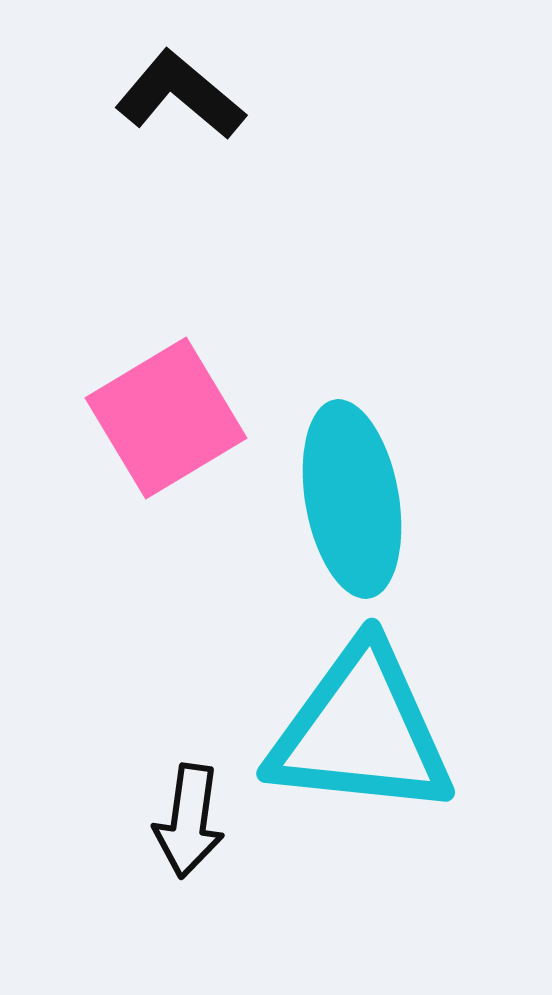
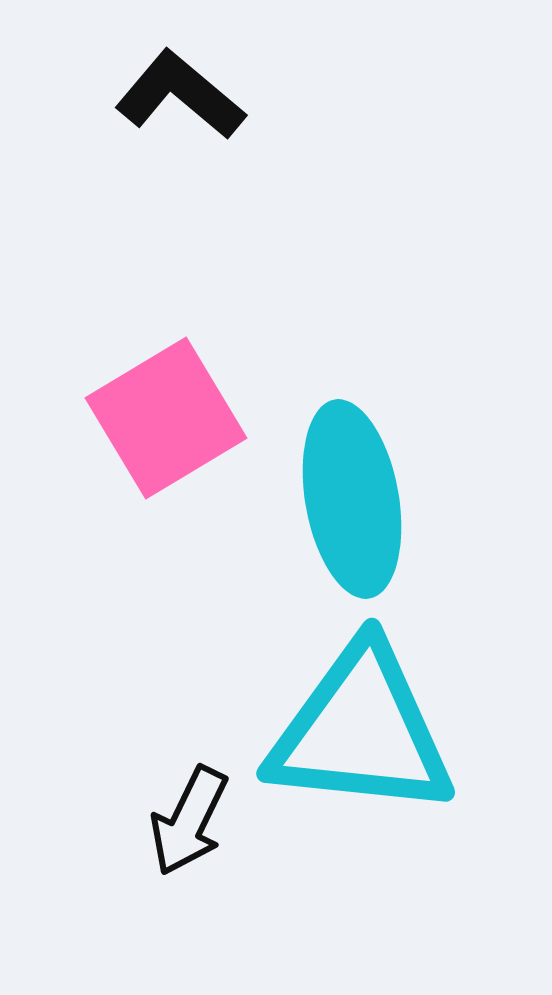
black arrow: rotated 18 degrees clockwise
